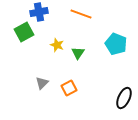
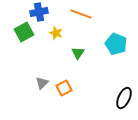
yellow star: moved 1 px left, 12 px up
orange square: moved 5 px left
